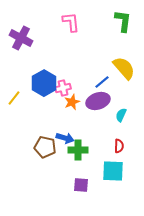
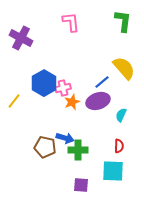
yellow line: moved 3 px down
